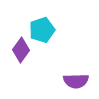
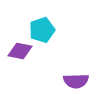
purple diamond: moved 1 px left, 1 px down; rotated 65 degrees clockwise
